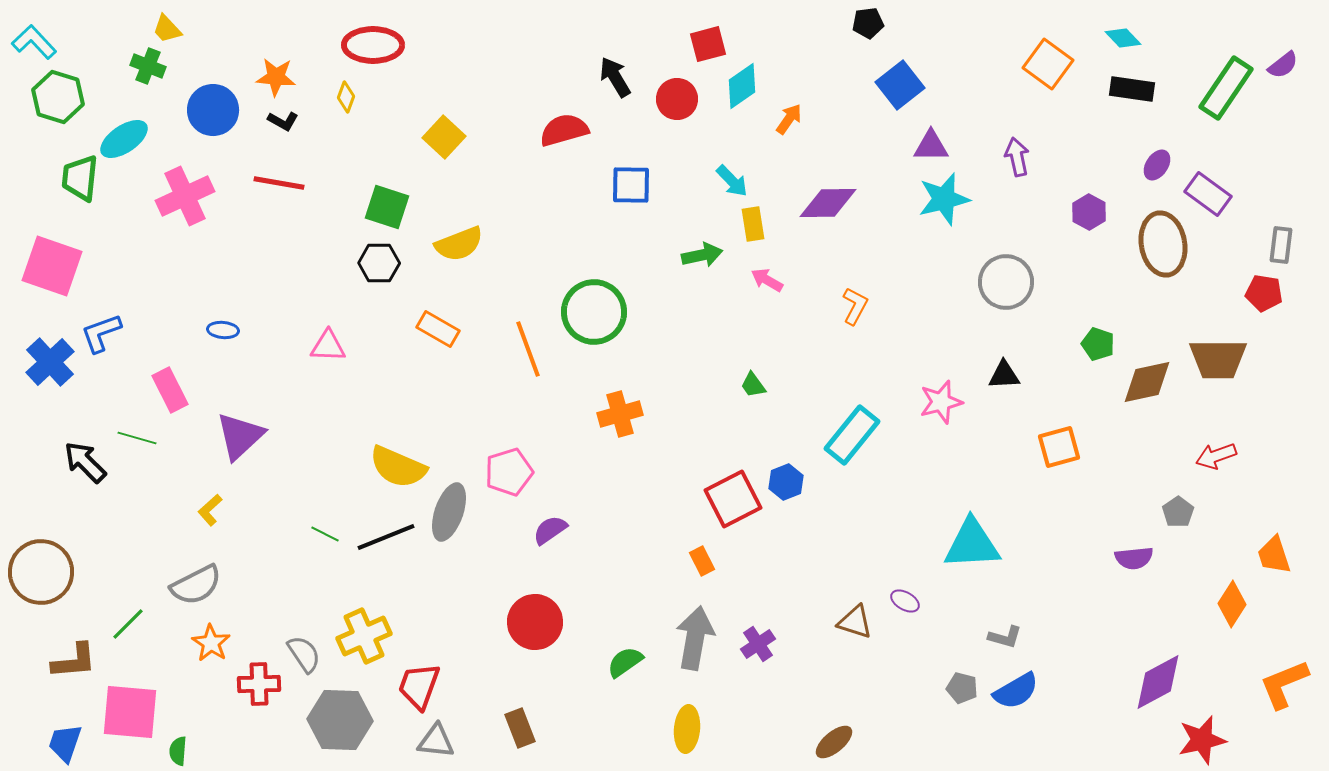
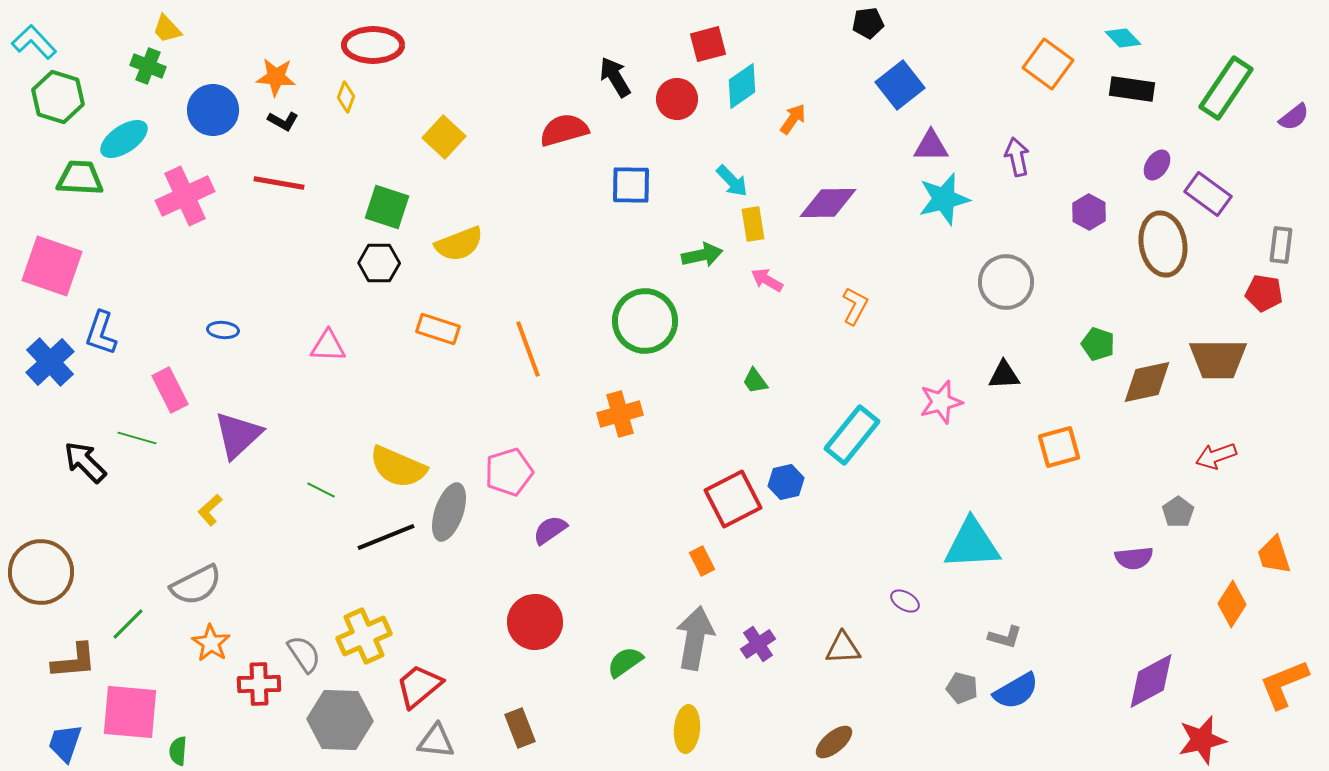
purple semicircle at (1283, 65): moved 11 px right, 52 px down
orange arrow at (789, 119): moved 4 px right
green trapezoid at (80, 178): rotated 87 degrees clockwise
green circle at (594, 312): moved 51 px right, 9 px down
orange rectangle at (438, 329): rotated 12 degrees counterclockwise
blue L-shape at (101, 333): rotated 51 degrees counterclockwise
green trapezoid at (753, 385): moved 2 px right, 4 px up
purple triangle at (240, 436): moved 2 px left, 1 px up
blue hexagon at (786, 482): rotated 8 degrees clockwise
green line at (325, 534): moved 4 px left, 44 px up
brown triangle at (855, 622): moved 12 px left, 26 px down; rotated 21 degrees counterclockwise
purple diamond at (1158, 682): moved 7 px left, 1 px up
red trapezoid at (419, 686): rotated 30 degrees clockwise
